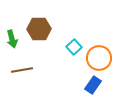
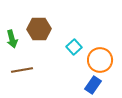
orange circle: moved 1 px right, 2 px down
